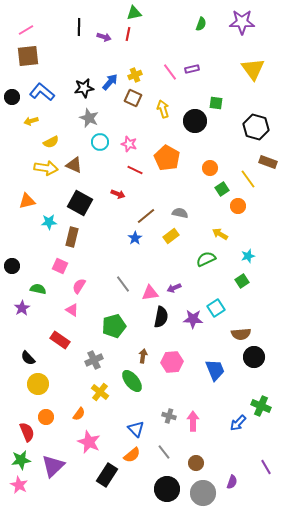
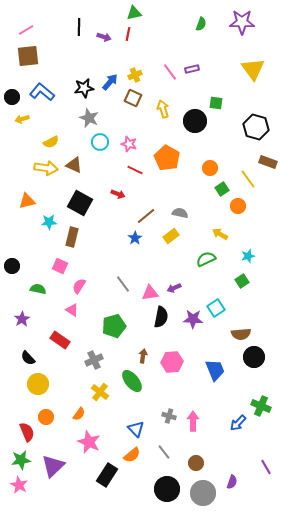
yellow arrow at (31, 121): moved 9 px left, 2 px up
purple star at (22, 308): moved 11 px down
